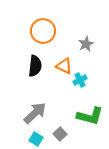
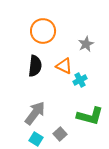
gray arrow: rotated 10 degrees counterclockwise
